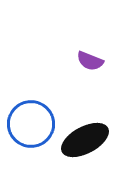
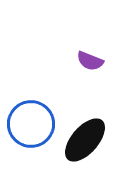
black ellipse: rotated 21 degrees counterclockwise
